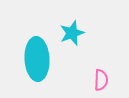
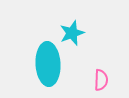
cyan ellipse: moved 11 px right, 5 px down
